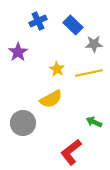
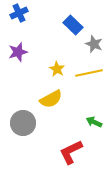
blue cross: moved 19 px left, 8 px up
gray star: rotated 24 degrees clockwise
purple star: rotated 18 degrees clockwise
red L-shape: rotated 12 degrees clockwise
